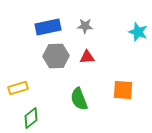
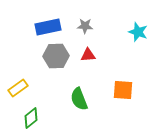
red triangle: moved 1 px right, 2 px up
yellow rectangle: rotated 18 degrees counterclockwise
